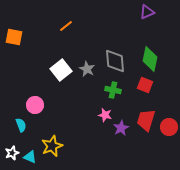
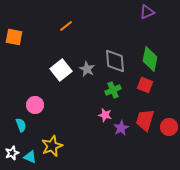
green cross: rotated 35 degrees counterclockwise
red trapezoid: moved 1 px left
